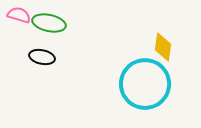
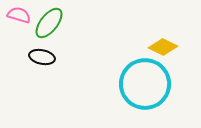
green ellipse: rotated 64 degrees counterclockwise
yellow diamond: rotated 72 degrees counterclockwise
